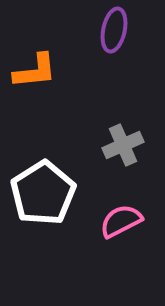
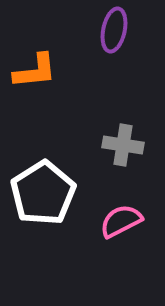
gray cross: rotated 33 degrees clockwise
